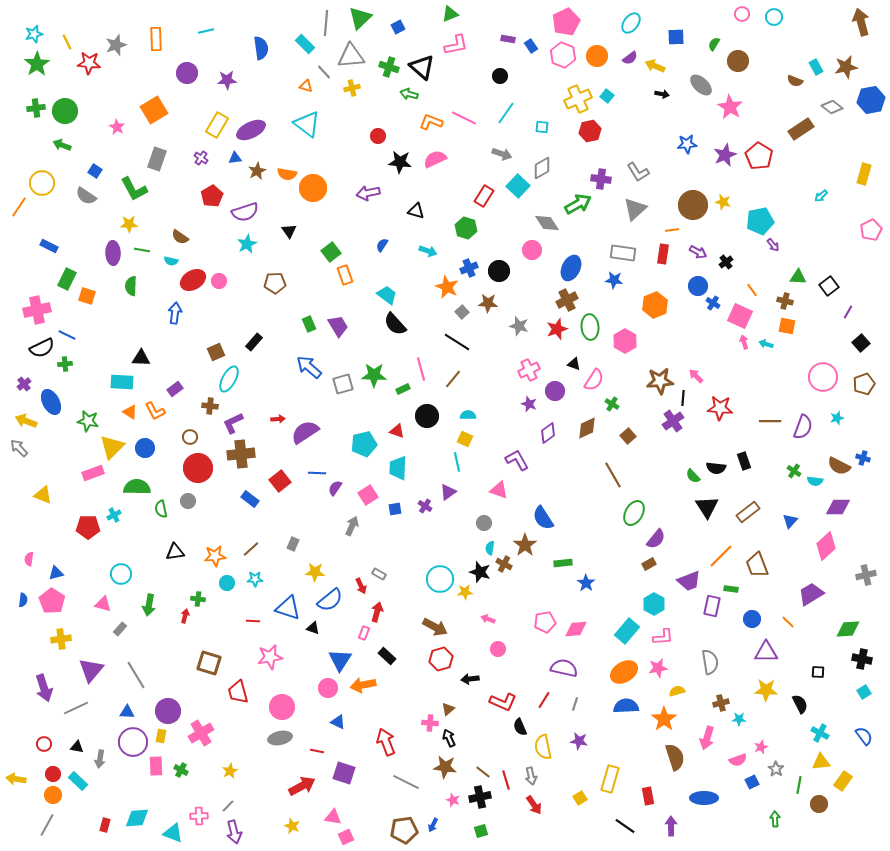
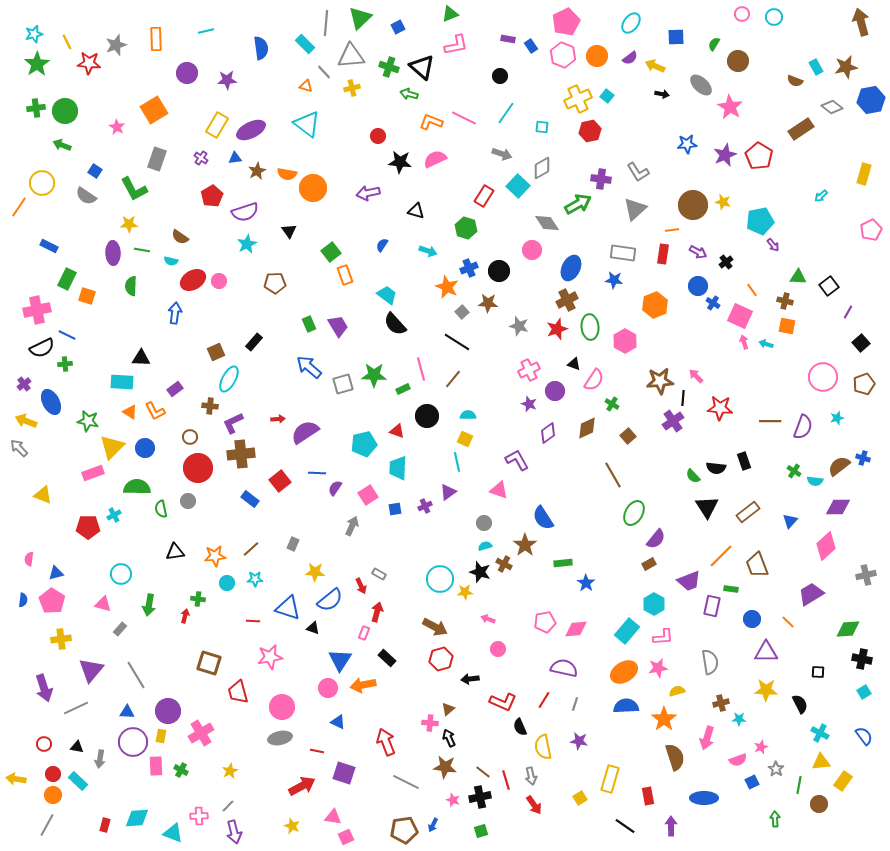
brown semicircle at (839, 466): rotated 115 degrees clockwise
purple cross at (425, 506): rotated 32 degrees clockwise
cyan semicircle at (490, 548): moved 5 px left, 2 px up; rotated 64 degrees clockwise
black rectangle at (387, 656): moved 2 px down
